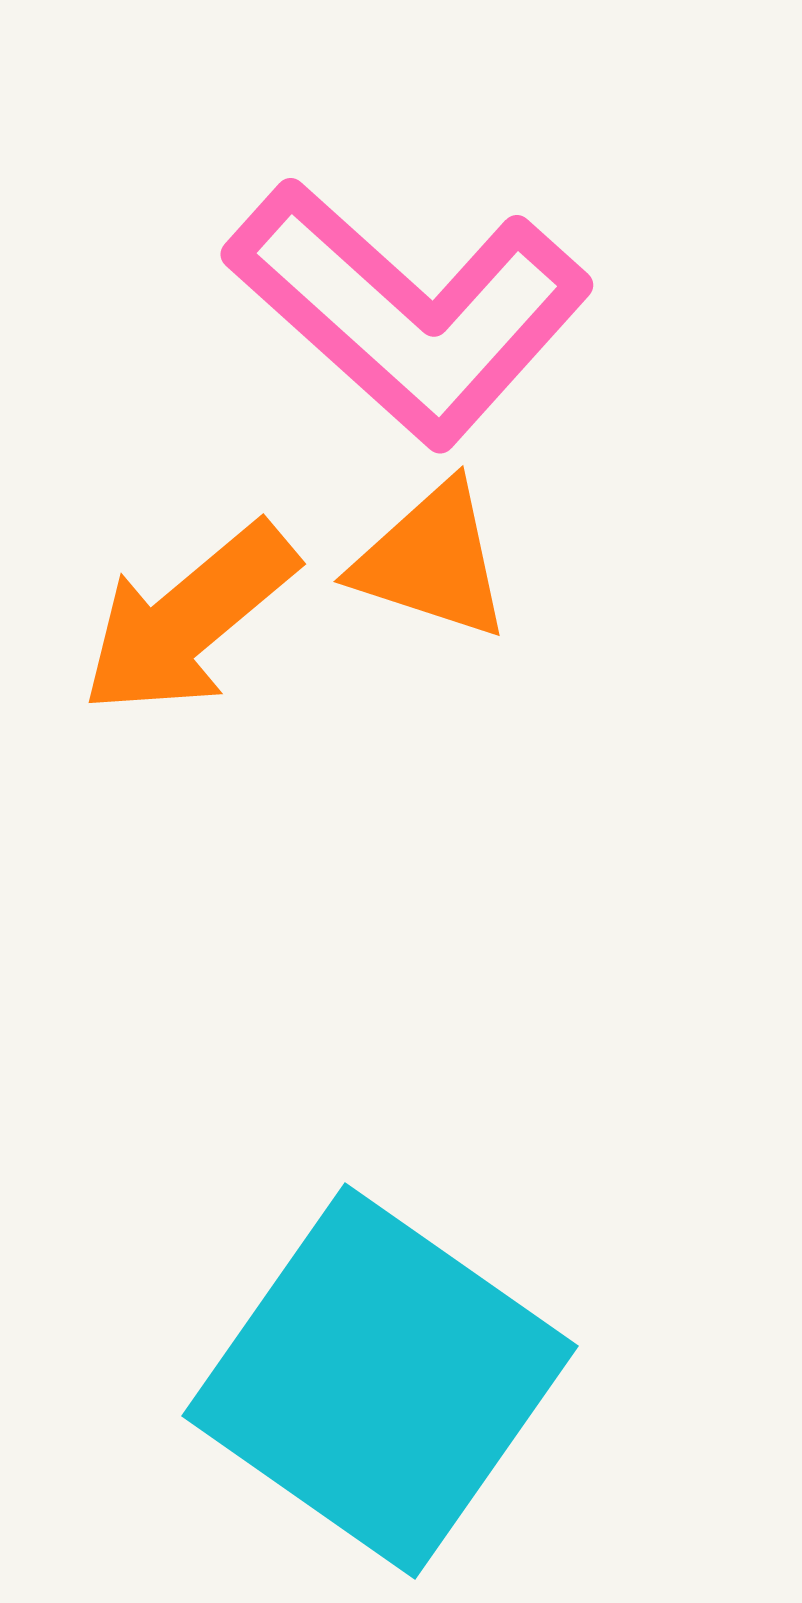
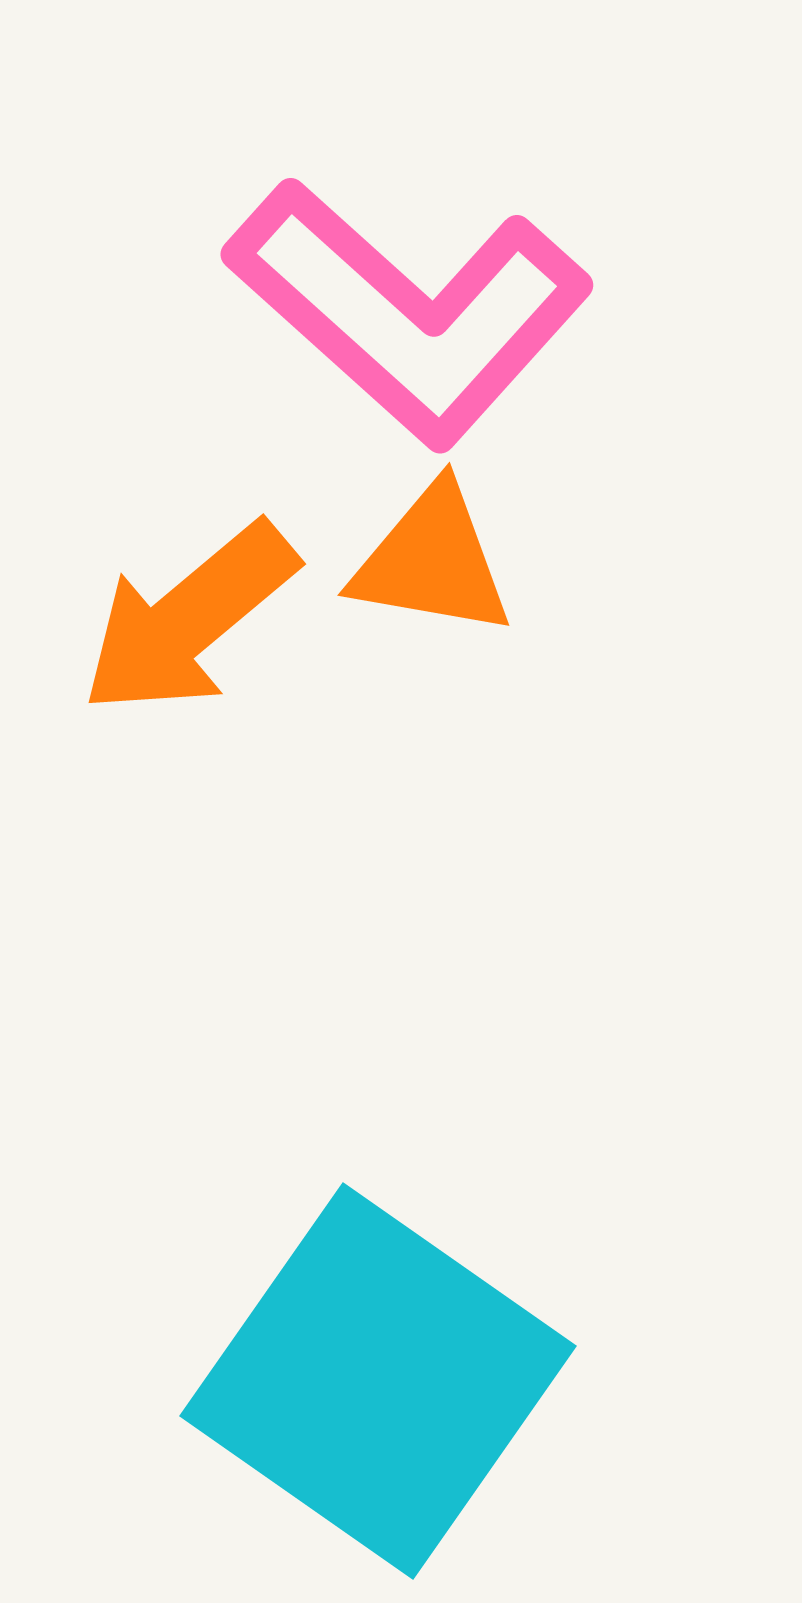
orange triangle: rotated 8 degrees counterclockwise
cyan square: moved 2 px left
